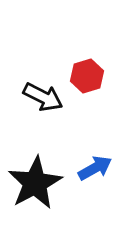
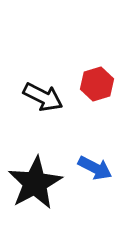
red hexagon: moved 10 px right, 8 px down
blue arrow: rotated 56 degrees clockwise
